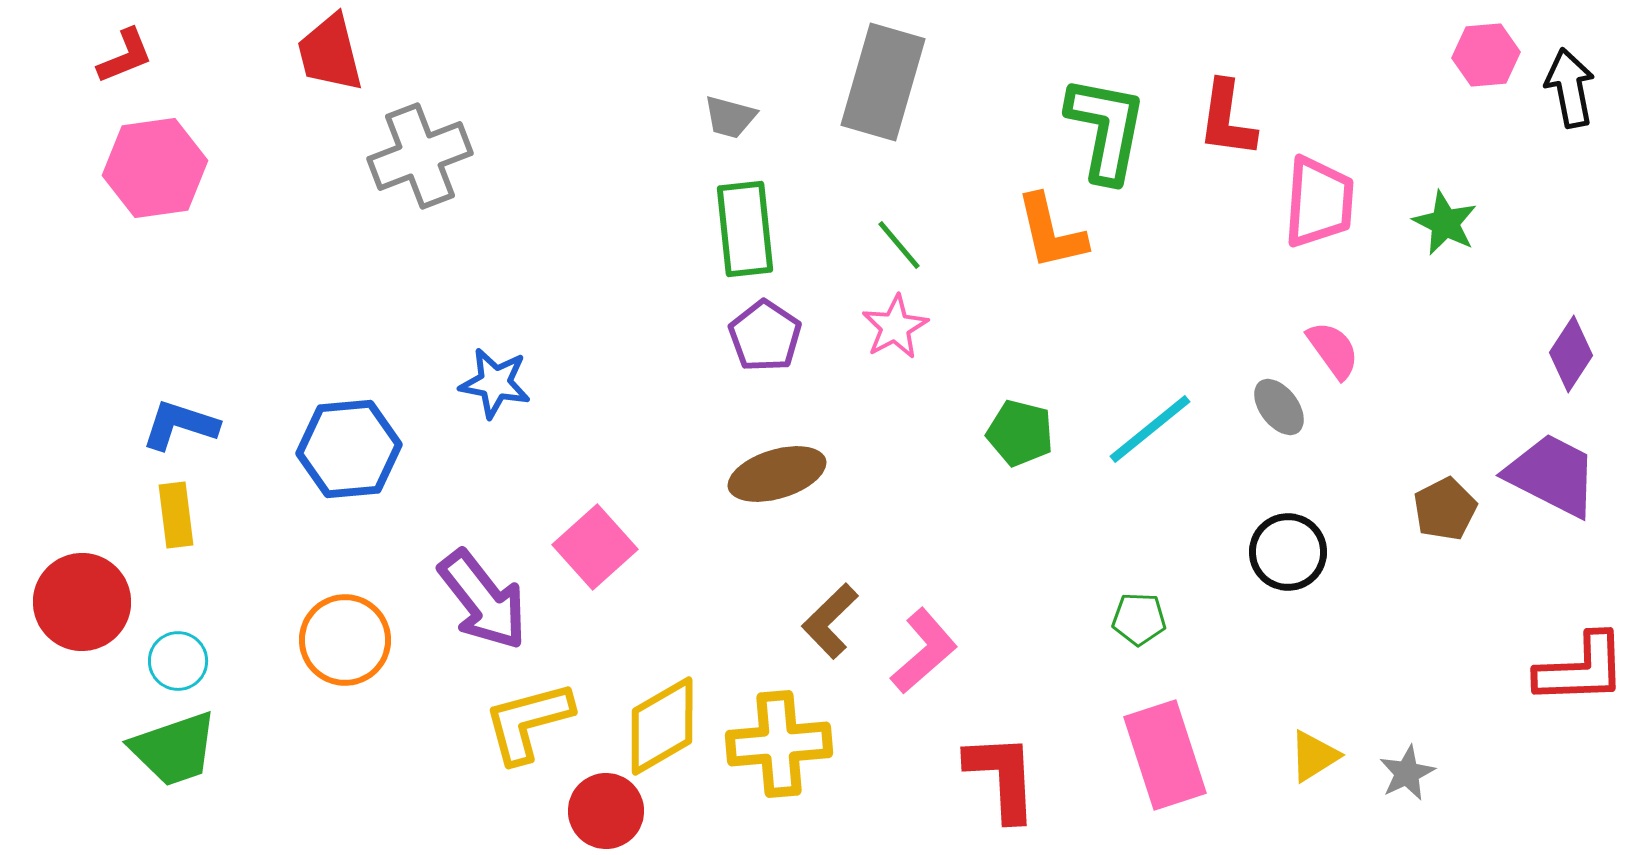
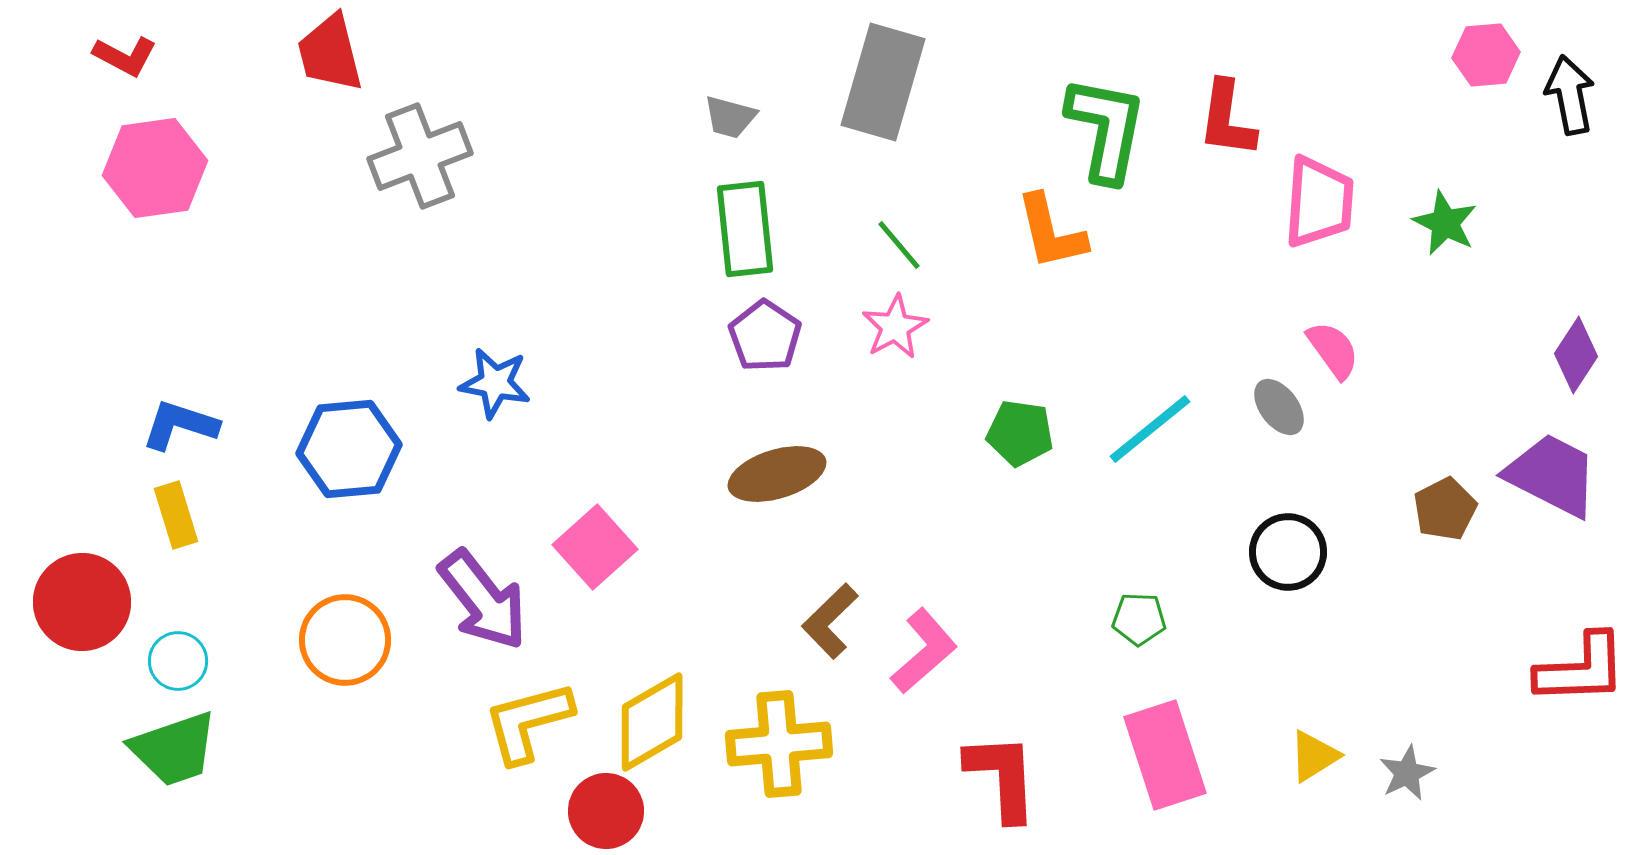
red L-shape at (125, 56): rotated 50 degrees clockwise
black arrow at (1570, 88): moved 7 px down
purple diamond at (1571, 354): moved 5 px right, 1 px down
green pentagon at (1020, 433): rotated 6 degrees counterclockwise
yellow rectangle at (176, 515): rotated 10 degrees counterclockwise
yellow diamond at (662, 726): moved 10 px left, 4 px up
